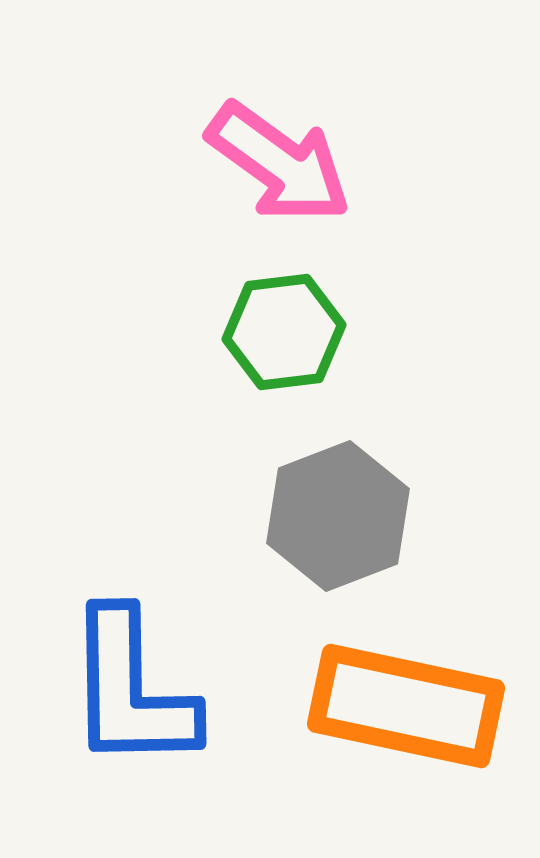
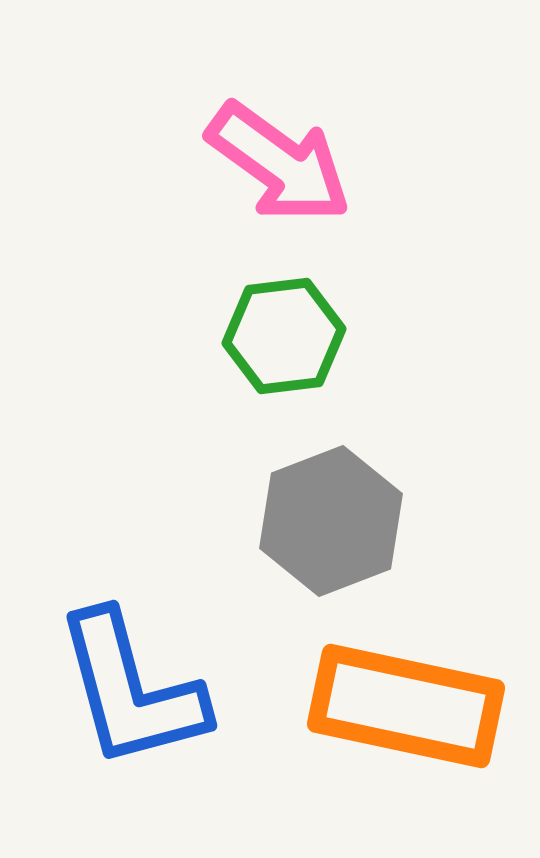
green hexagon: moved 4 px down
gray hexagon: moved 7 px left, 5 px down
blue L-shape: rotated 14 degrees counterclockwise
